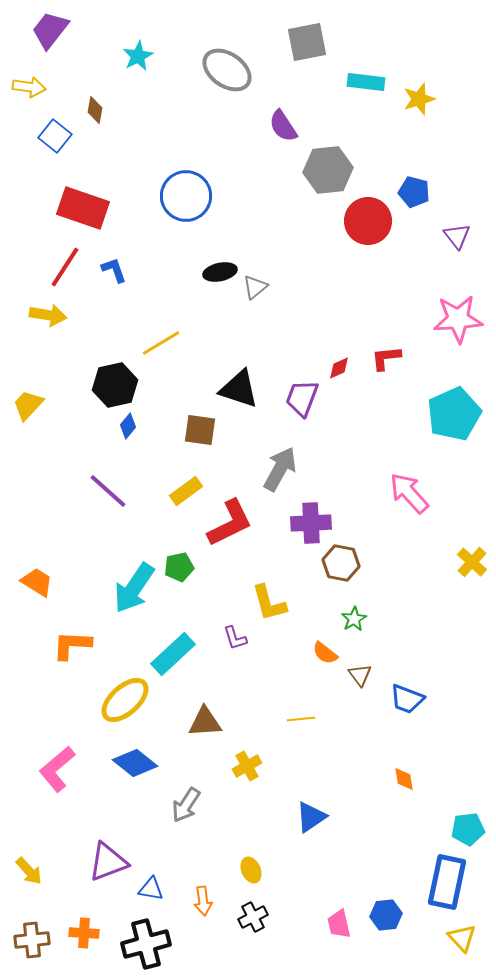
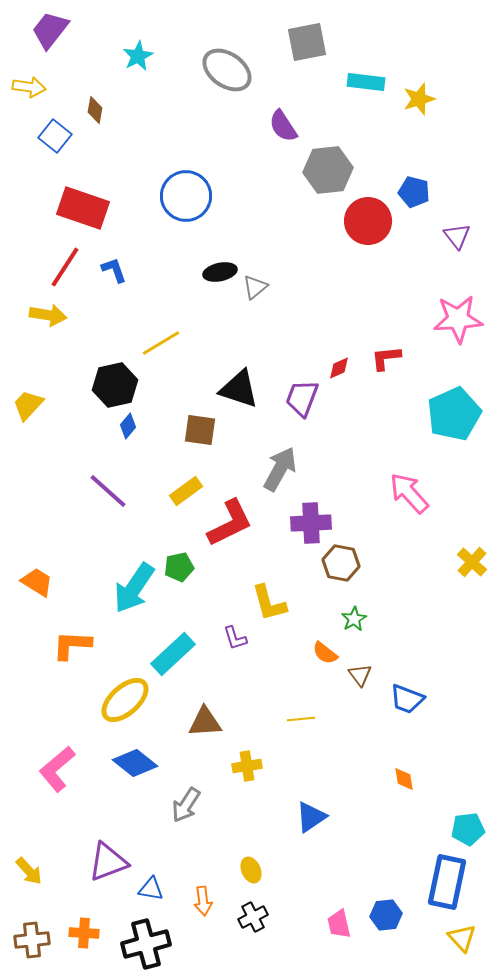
yellow cross at (247, 766): rotated 20 degrees clockwise
